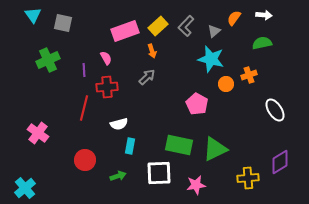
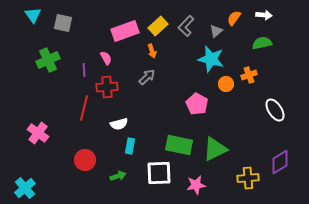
gray triangle: moved 2 px right
